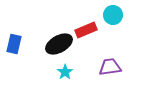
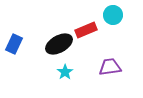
blue rectangle: rotated 12 degrees clockwise
